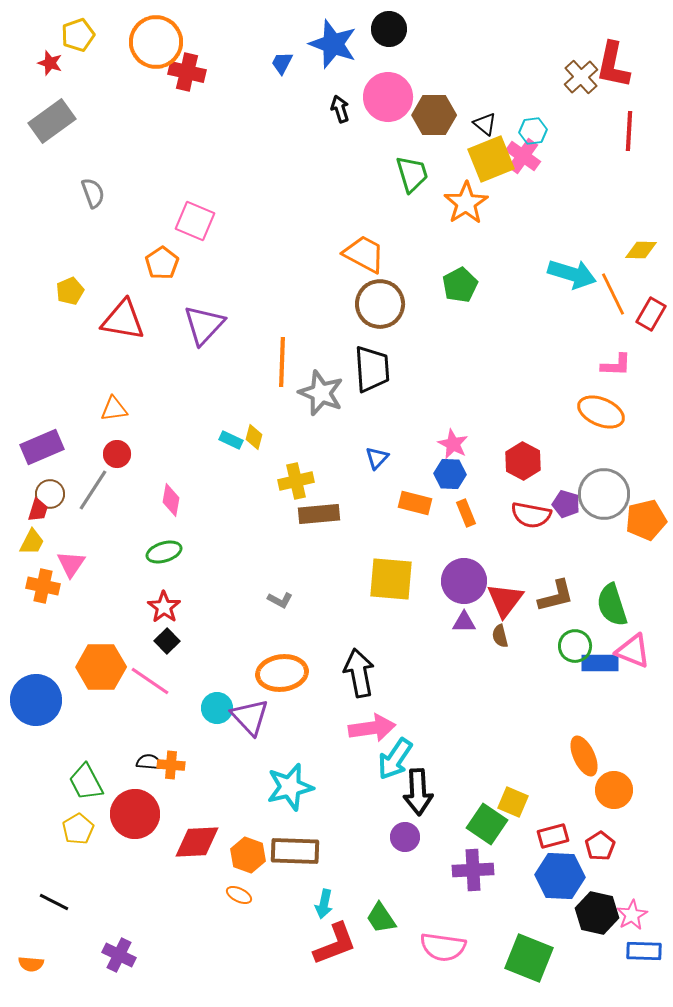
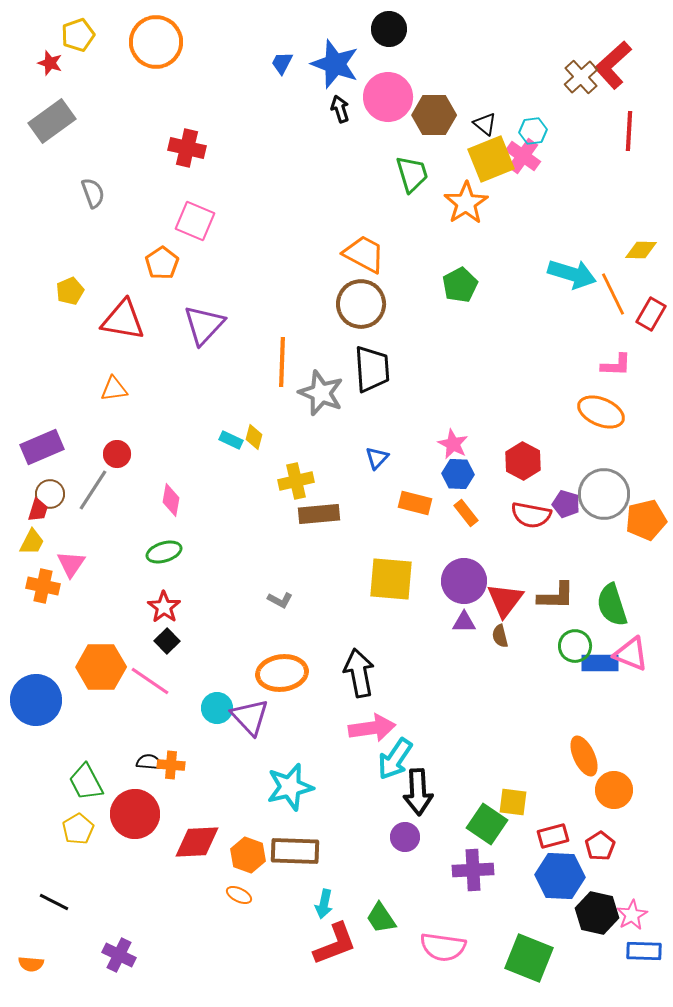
blue star at (333, 44): moved 2 px right, 20 px down
red L-shape at (613, 65): rotated 36 degrees clockwise
red cross at (187, 72): moved 76 px down
brown circle at (380, 304): moved 19 px left
orange triangle at (114, 409): moved 20 px up
blue hexagon at (450, 474): moved 8 px right
orange rectangle at (466, 513): rotated 16 degrees counterclockwise
brown L-shape at (556, 596): rotated 15 degrees clockwise
pink triangle at (633, 651): moved 2 px left, 3 px down
yellow square at (513, 802): rotated 16 degrees counterclockwise
